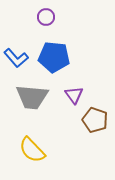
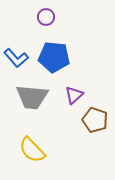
purple triangle: rotated 24 degrees clockwise
